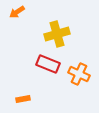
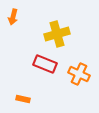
orange arrow: moved 4 px left, 5 px down; rotated 42 degrees counterclockwise
red rectangle: moved 3 px left
orange rectangle: rotated 24 degrees clockwise
